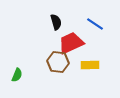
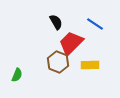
black semicircle: rotated 14 degrees counterclockwise
red trapezoid: rotated 20 degrees counterclockwise
brown hexagon: rotated 15 degrees clockwise
